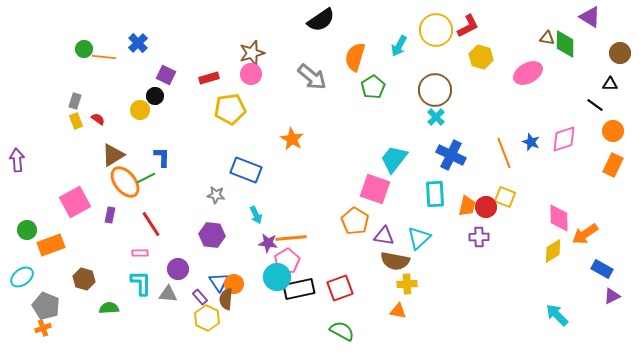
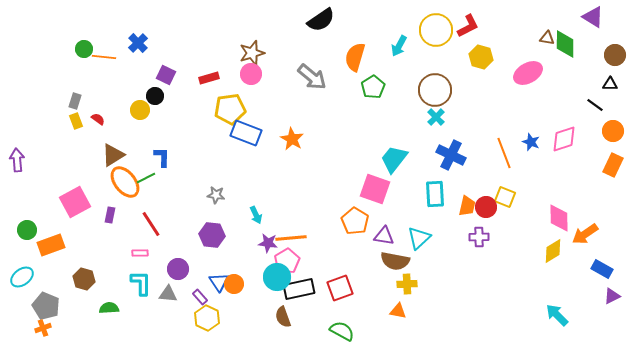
purple triangle at (590, 17): moved 3 px right
brown circle at (620, 53): moved 5 px left, 2 px down
blue rectangle at (246, 170): moved 37 px up
brown semicircle at (226, 299): moved 57 px right, 18 px down; rotated 25 degrees counterclockwise
